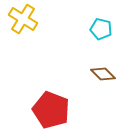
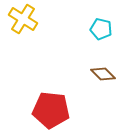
red pentagon: rotated 15 degrees counterclockwise
